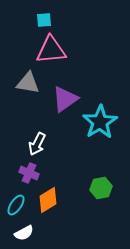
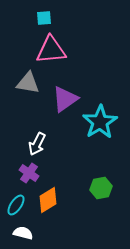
cyan square: moved 2 px up
purple cross: rotated 12 degrees clockwise
white semicircle: moved 1 px left; rotated 138 degrees counterclockwise
